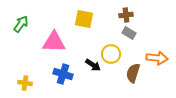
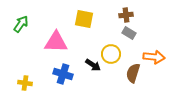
pink triangle: moved 2 px right
orange arrow: moved 3 px left, 1 px up
